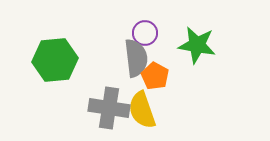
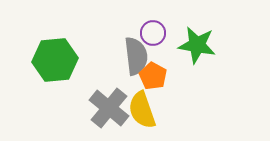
purple circle: moved 8 px right
gray semicircle: moved 2 px up
orange pentagon: moved 2 px left
gray cross: rotated 30 degrees clockwise
